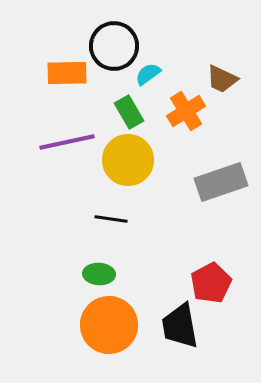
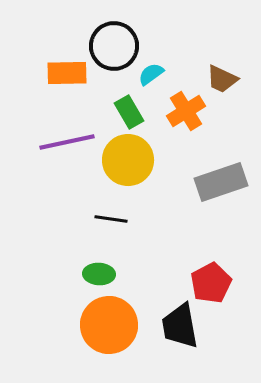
cyan semicircle: moved 3 px right
